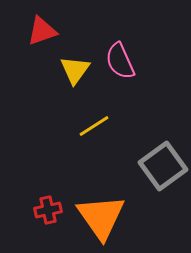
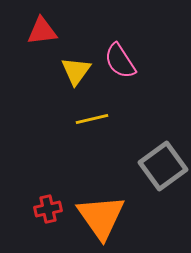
red triangle: rotated 12 degrees clockwise
pink semicircle: rotated 9 degrees counterclockwise
yellow triangle: moved 1 px right, 1 px down
yellow line: moved 2 px left, 7 px up; rotated 20 degrees clockwise
red cross: moved 1 px up
